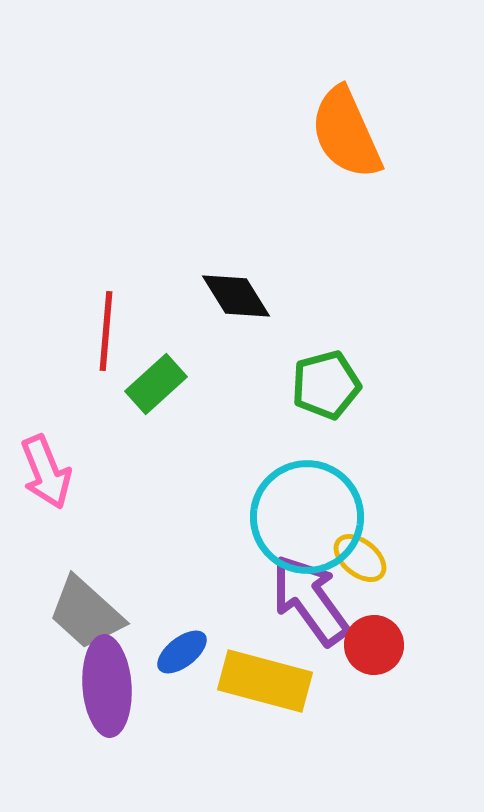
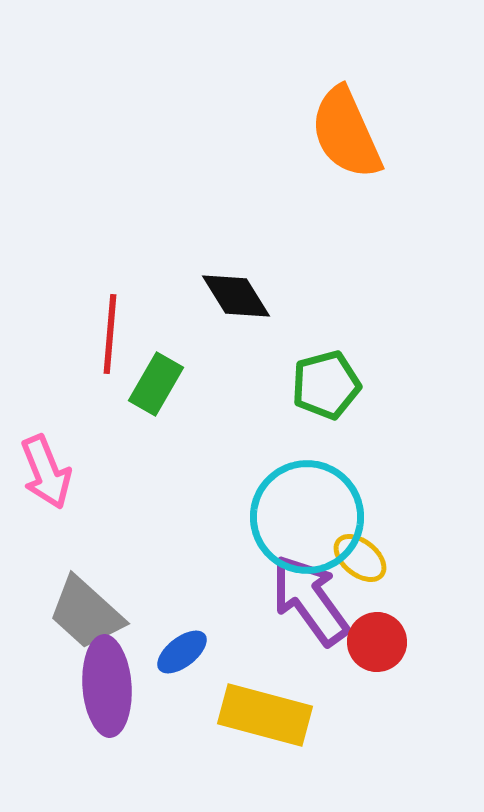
red line: moved 4 px right, 3 px down
green rectangle: rotated 18 degrees counterclockwise
red circle: moved 3 px right, 3 px up
yellow rectangle: moved 34 px down
